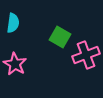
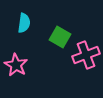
cyan semicircle: moved 11 px right
pink star: moved 1 px right, 1 px down
